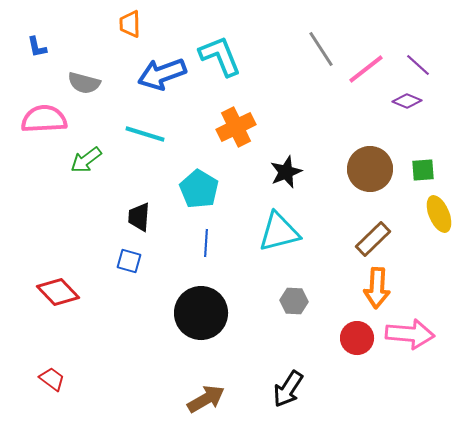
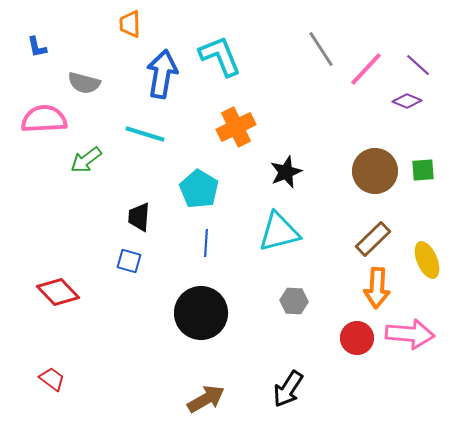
pink line: rotated 9 degrees counterclockwise
blue arrow: rotated 120 degrees clockwise
brown circle: moved 5 px right, 2 px down
yellow ellipse: moved 12 px left, 46 px down
